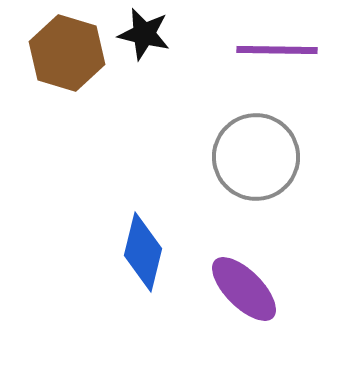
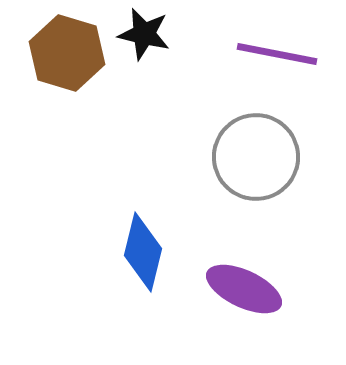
purple line: moved 4 px down; rotated 10 degrees clockwise
purple ellipse: rotated 20 degrees counterclockwise
